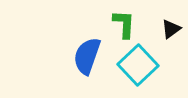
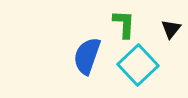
black triangle: rotated 15 degrees counterclockwise
